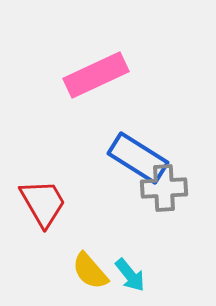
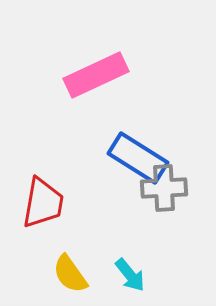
red trapezoid: rotated 40 degrees clockwise
yellow semicircle: moved 20 px left, 3 px down; rotated 6 degrees clockwise
